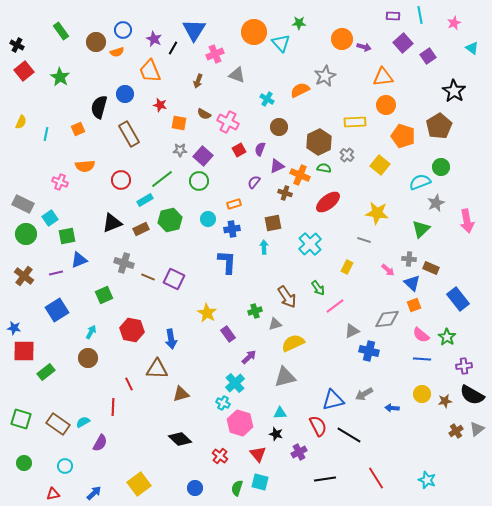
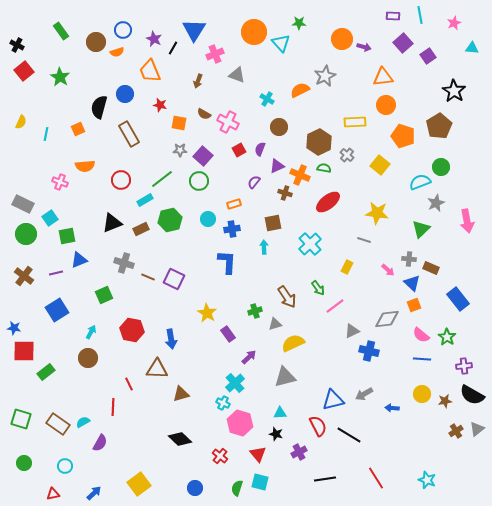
cyan triangle at (472, 48): rotated 32 degrees counterclockwise
